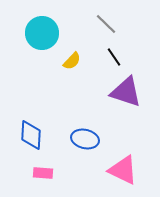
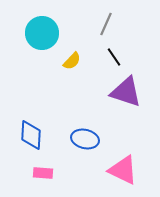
gray line: rotated 70 degrees clockwise
